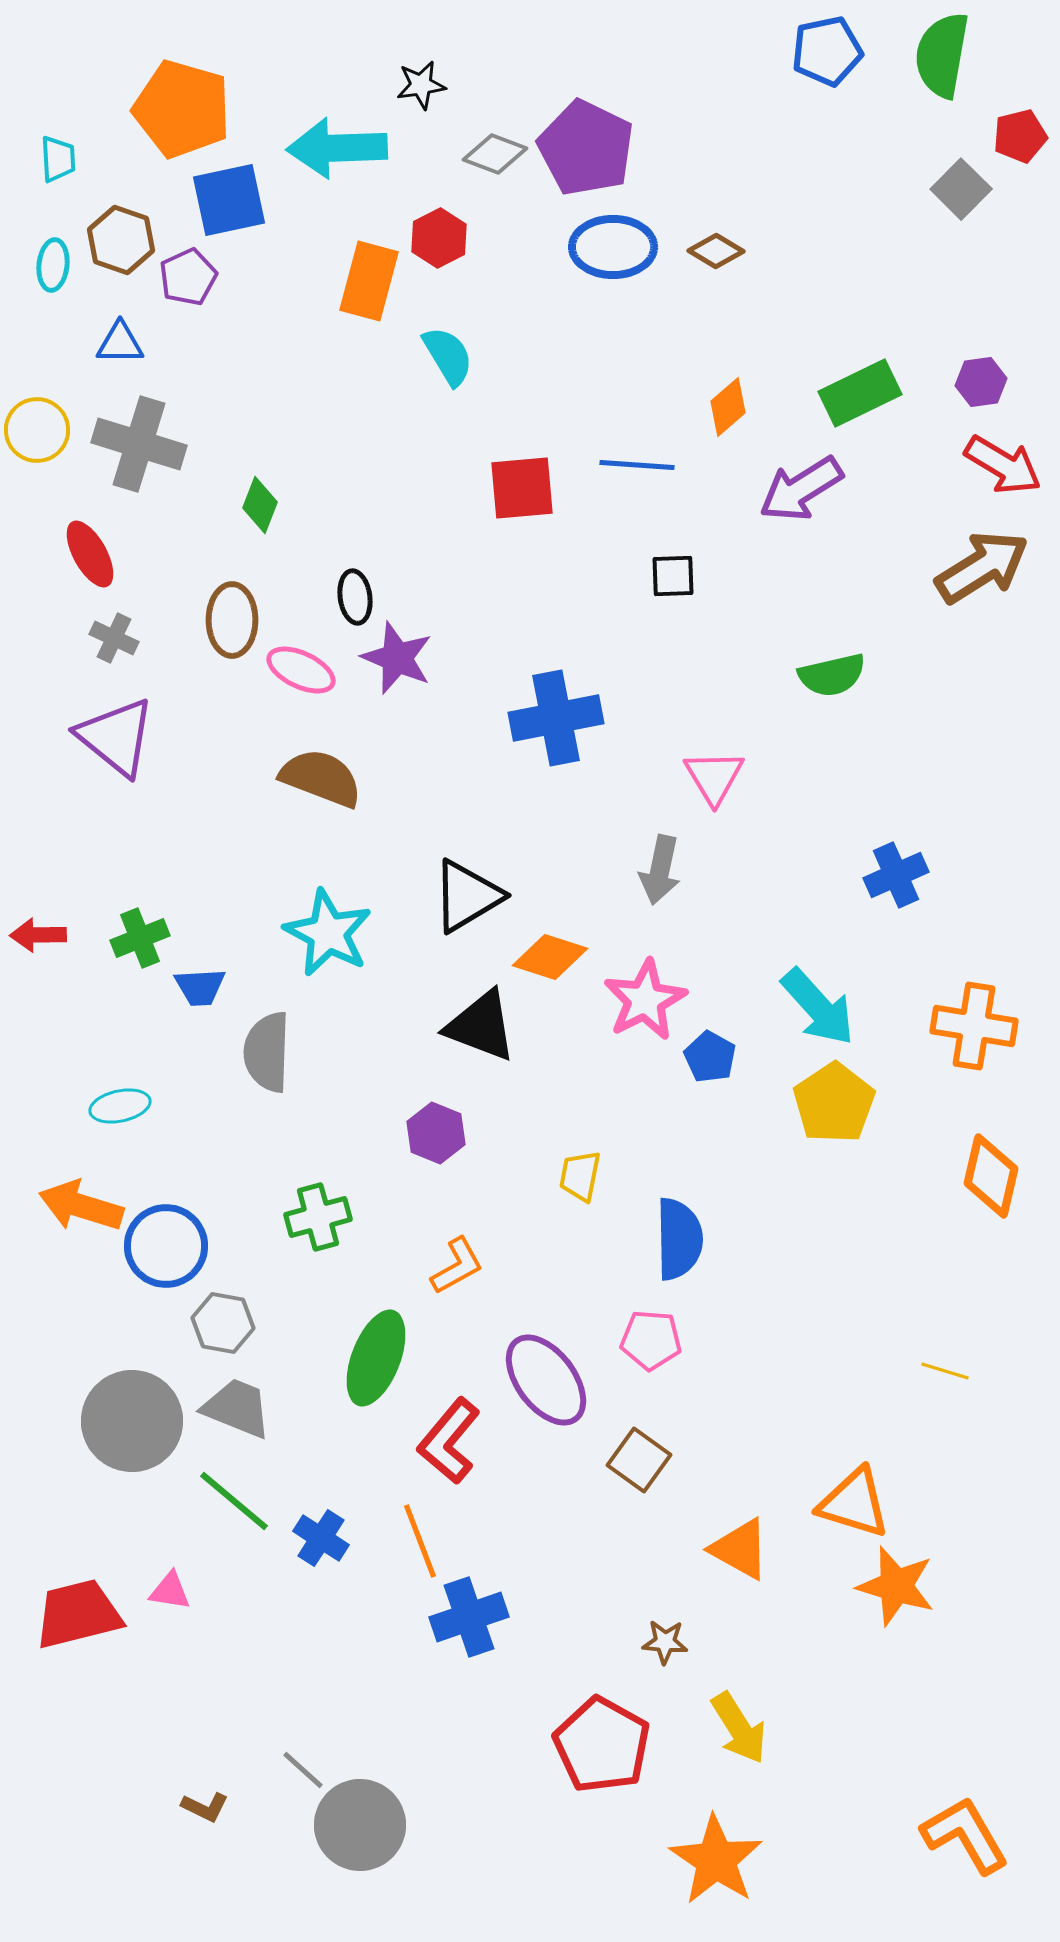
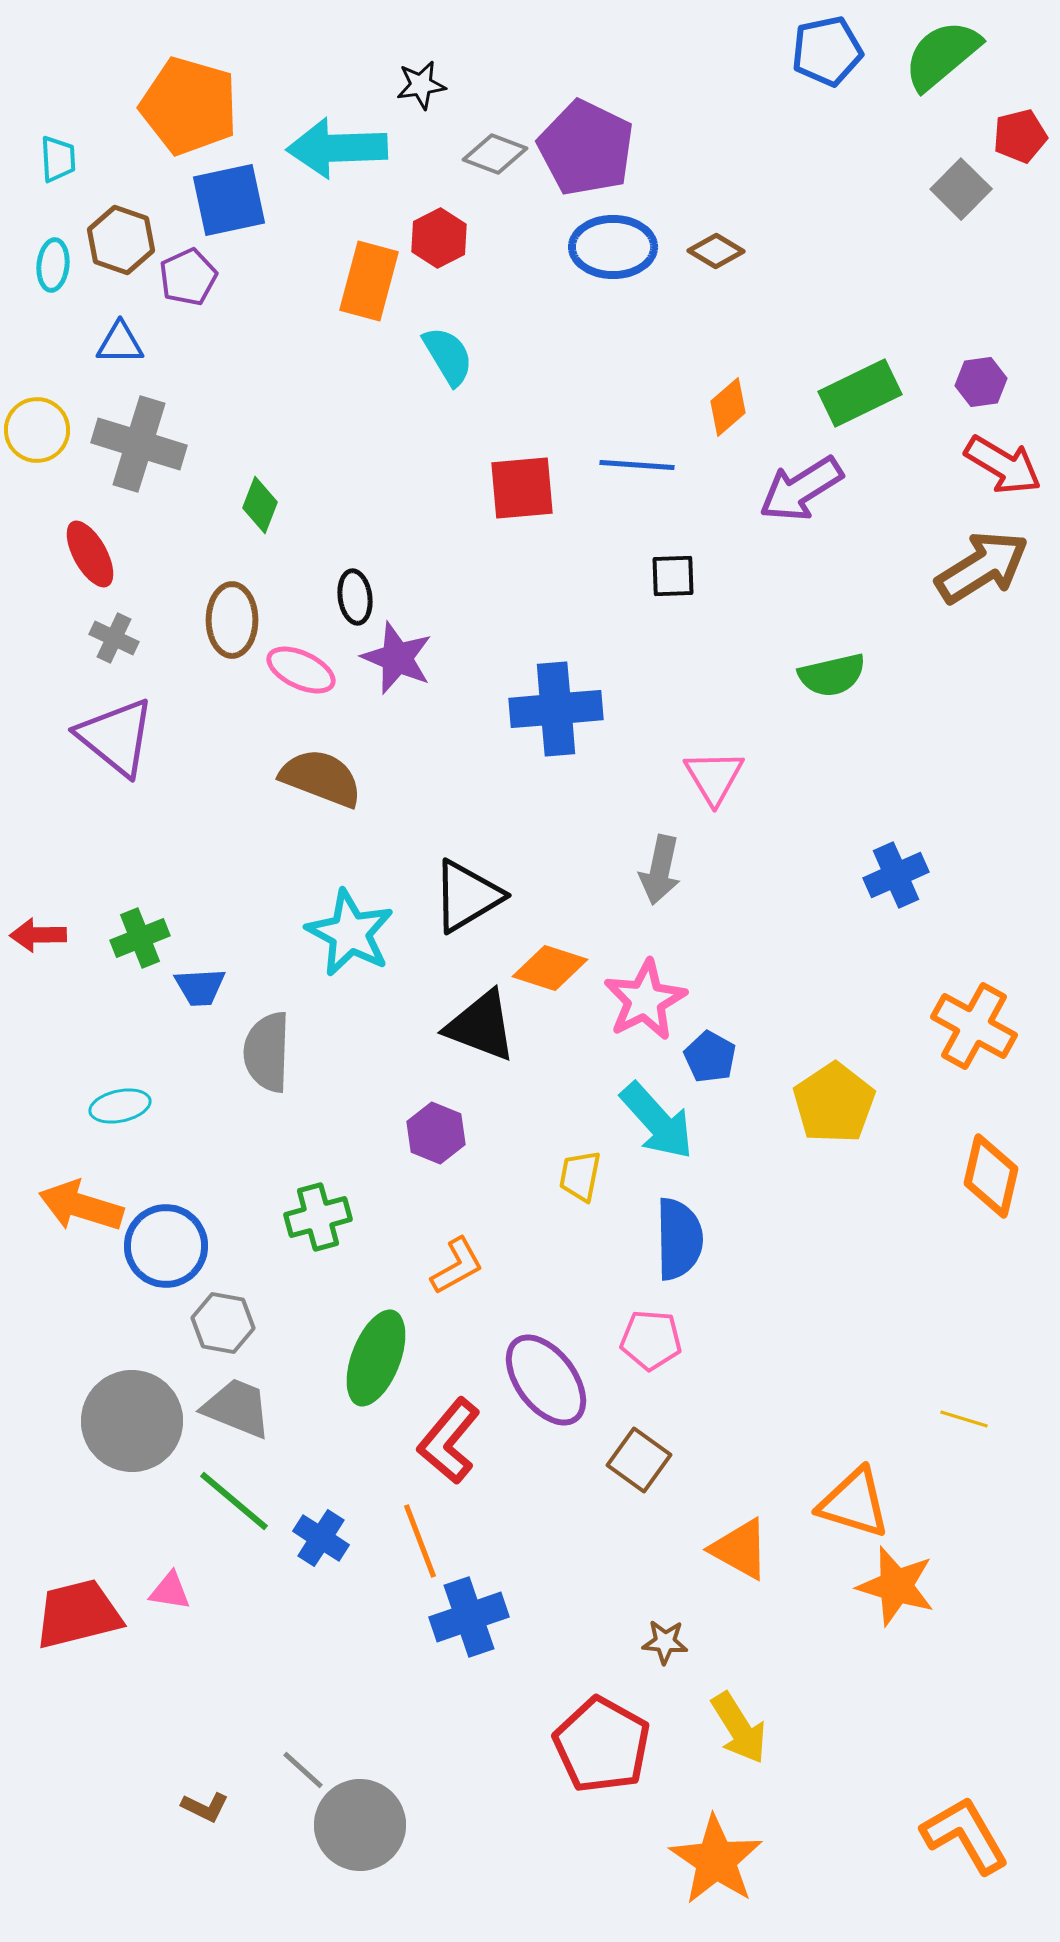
green semicircle at (942, 55): rotated 40 degrees clockwise
orange pentagon at (182, 109): moved 7 px right, 3 px up
blue cross at (556, 718): moved 9 px up; rotated 6 degrees clockwise
cyan star at (328, 933): moved 22 px right
orange diamond at (550, 957): moved 11 px down
cyan arrow at (818, 1007): moved 161 px left, 114 px down
orange cross at (974, 1026): rotated 20 degrees clockwise
yellow line at (945, 1371): moved 19 px right, 48 px down
